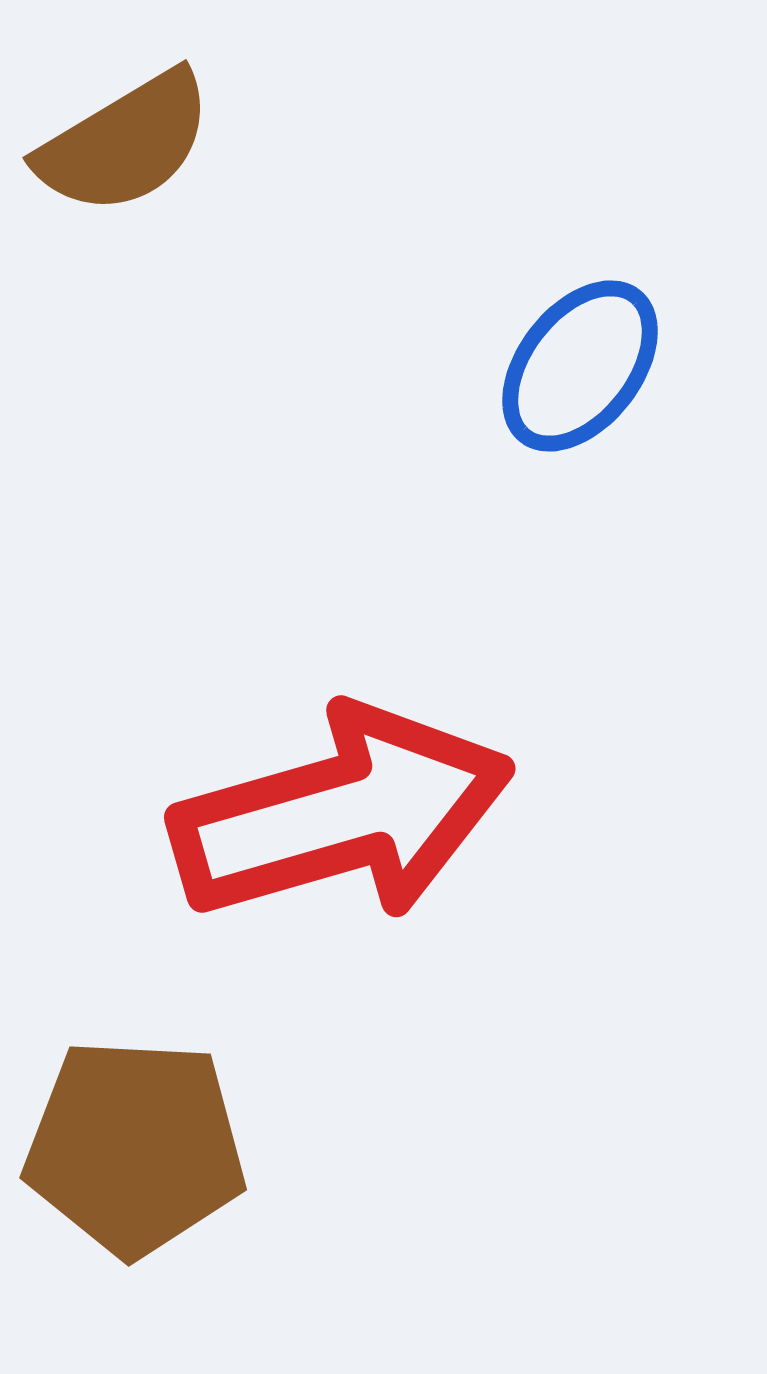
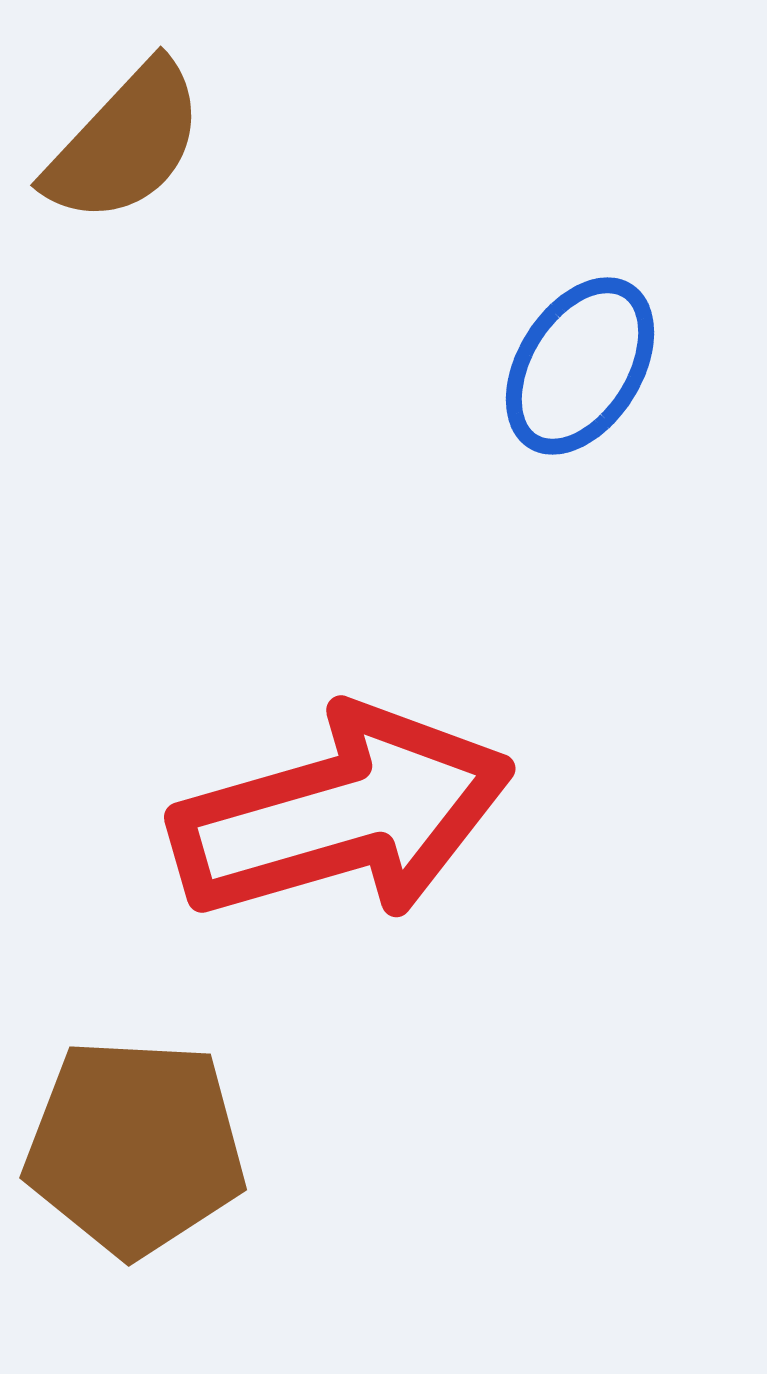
brown semicircle: rotated 16 degrees counterclockwise
blue ellipse: rotated 6 degrees counterclockwise
